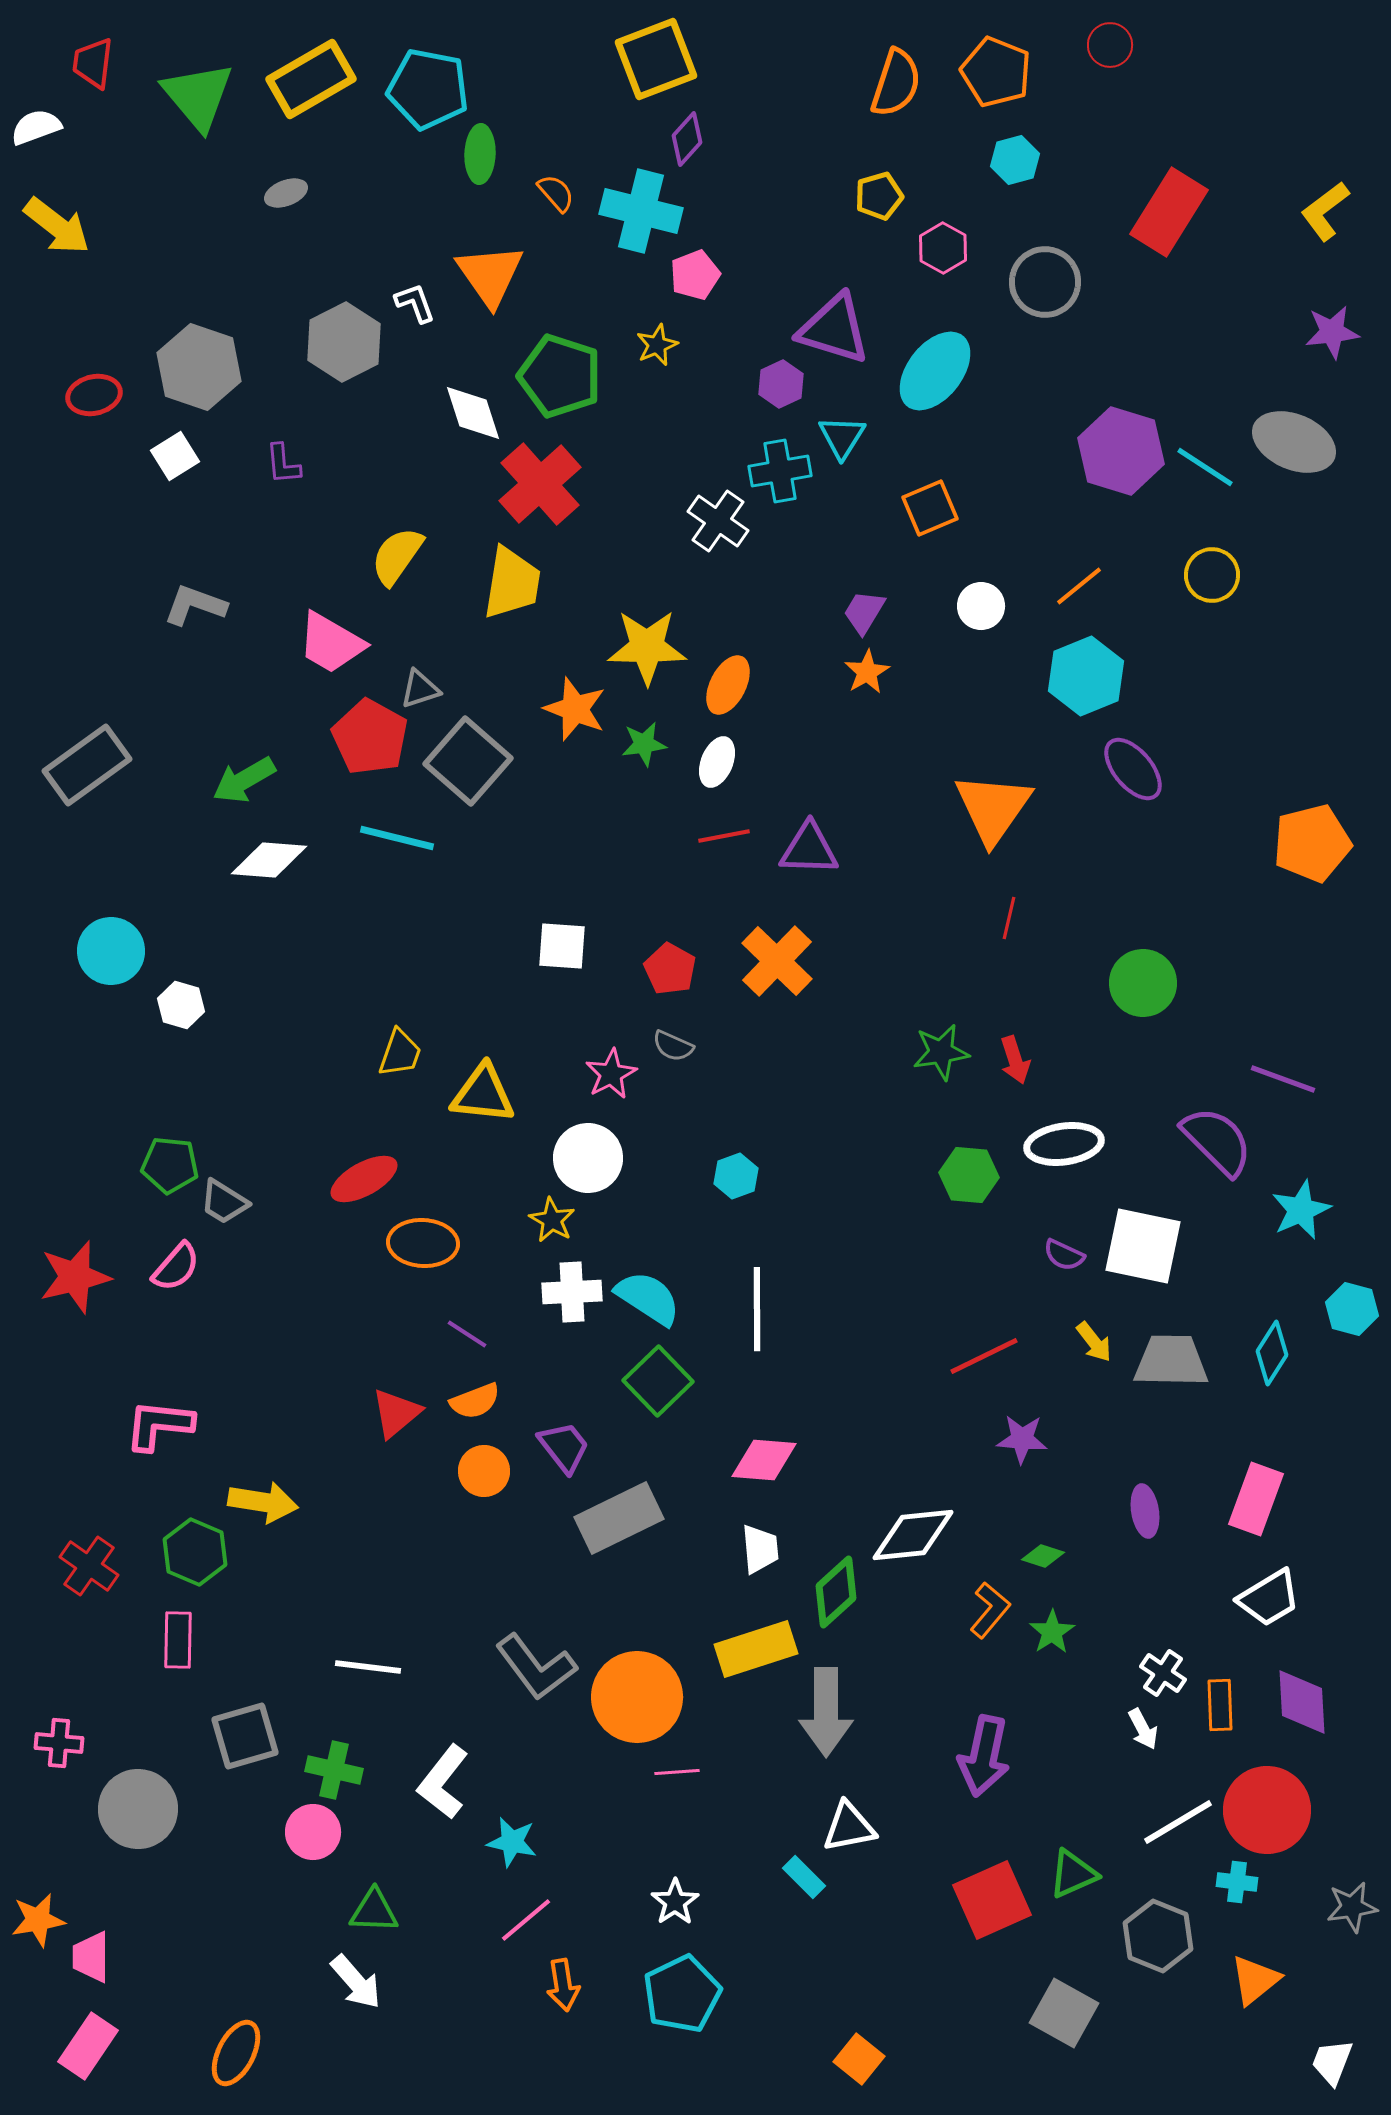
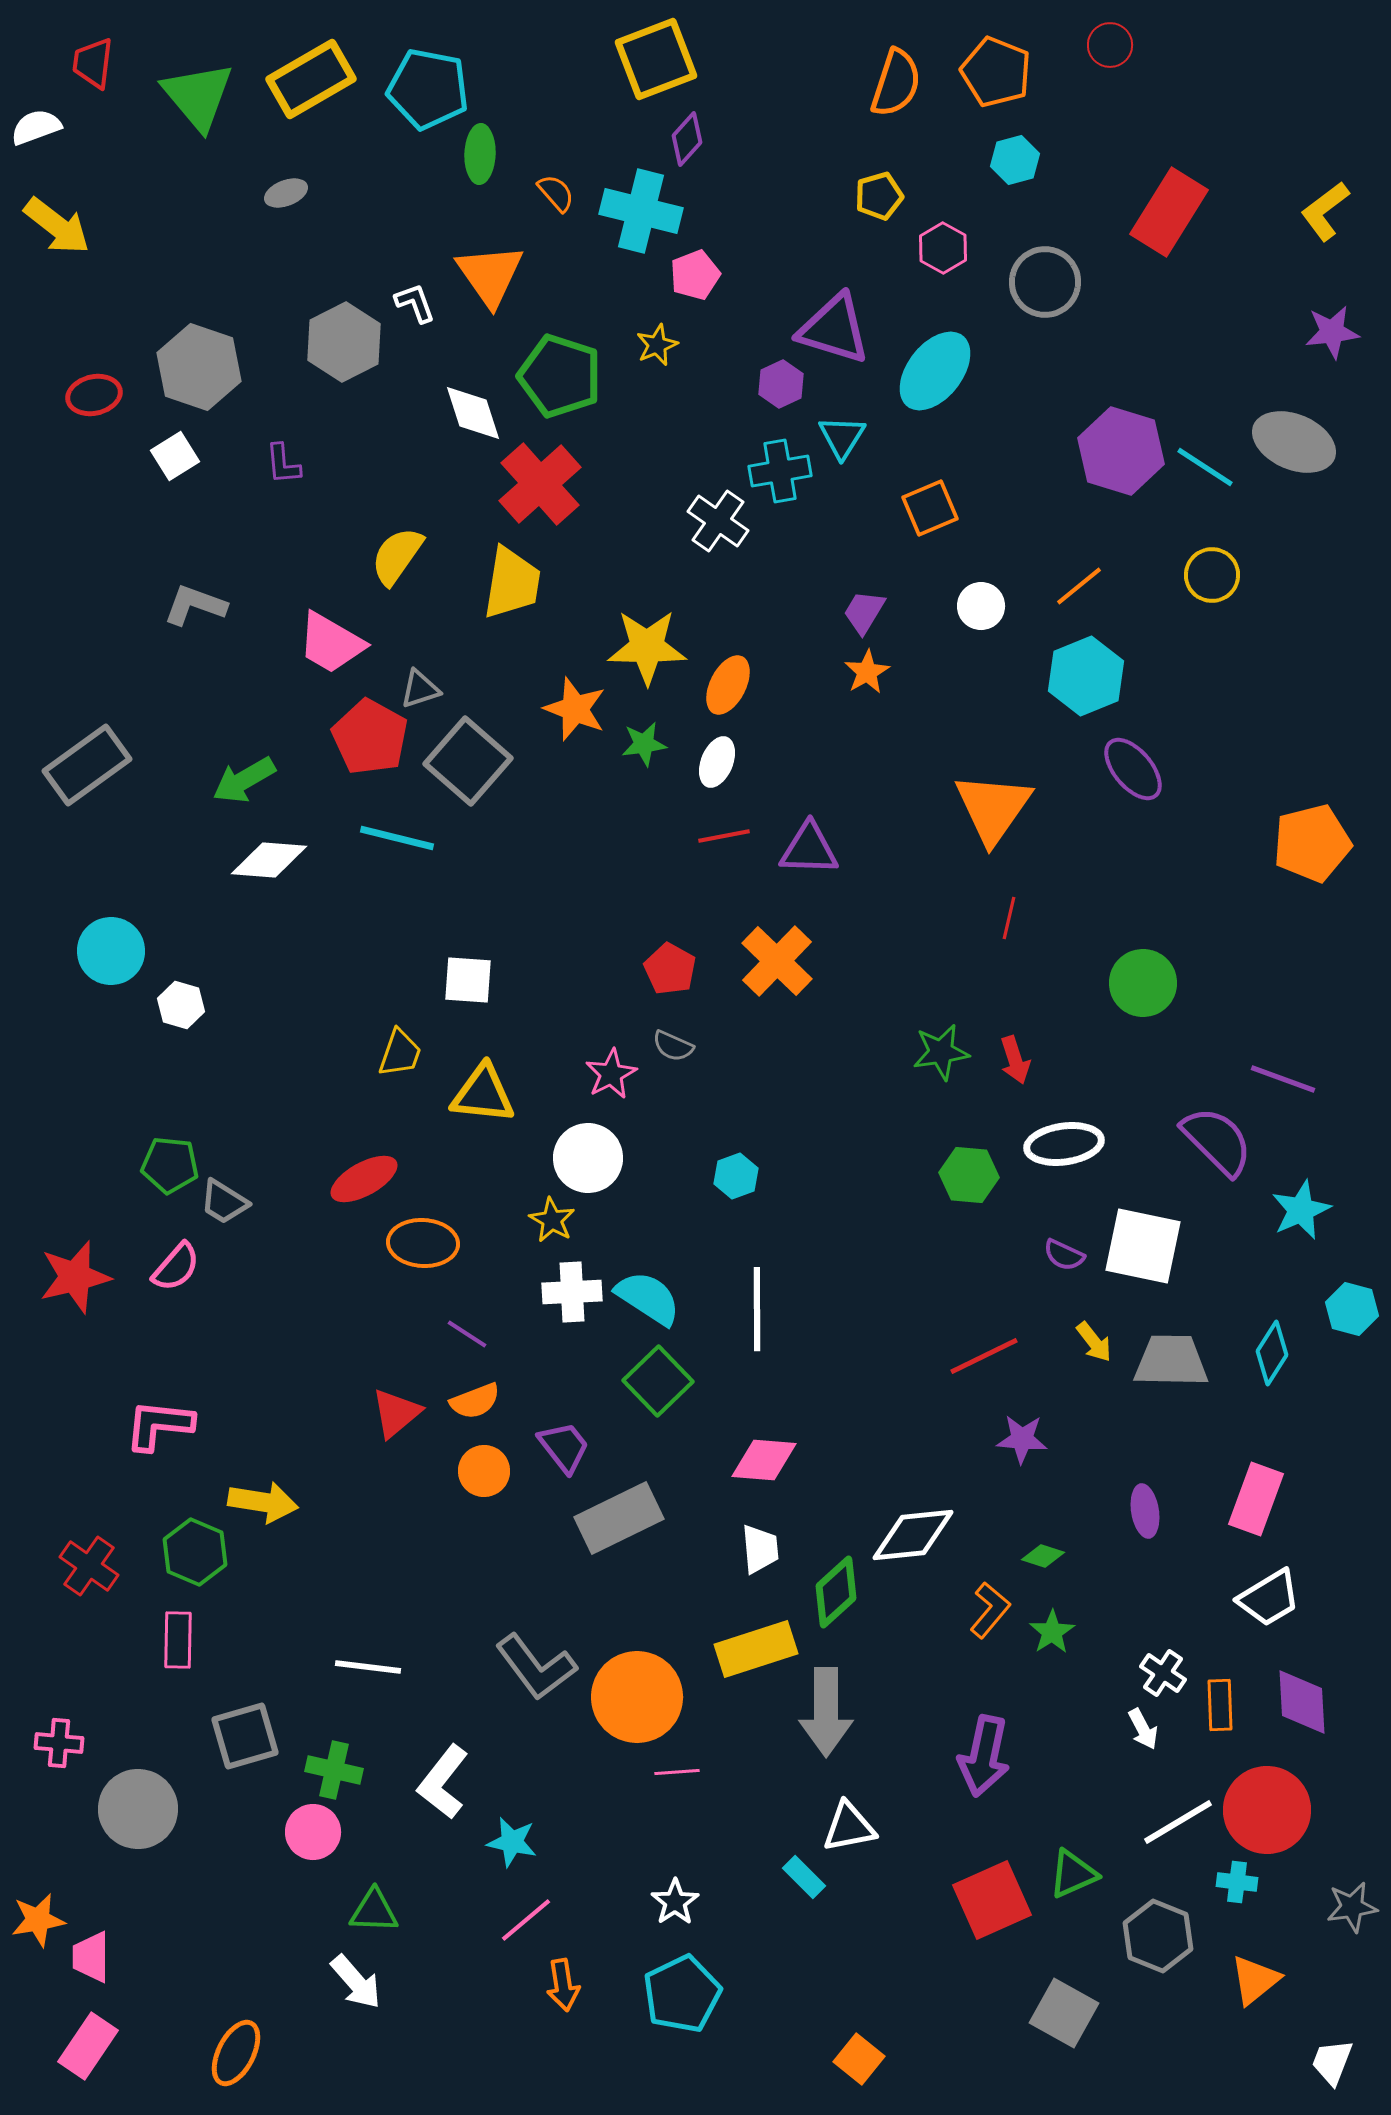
white square at (562, 946): moved 94 px left, 34 px down
